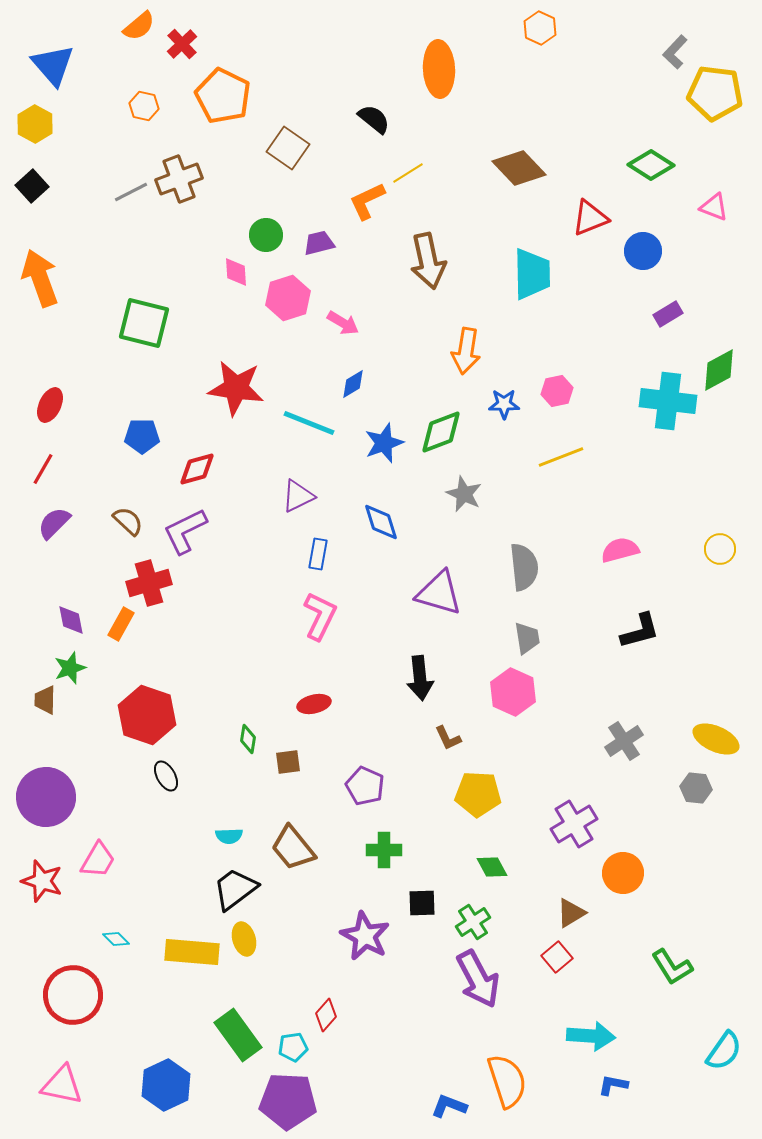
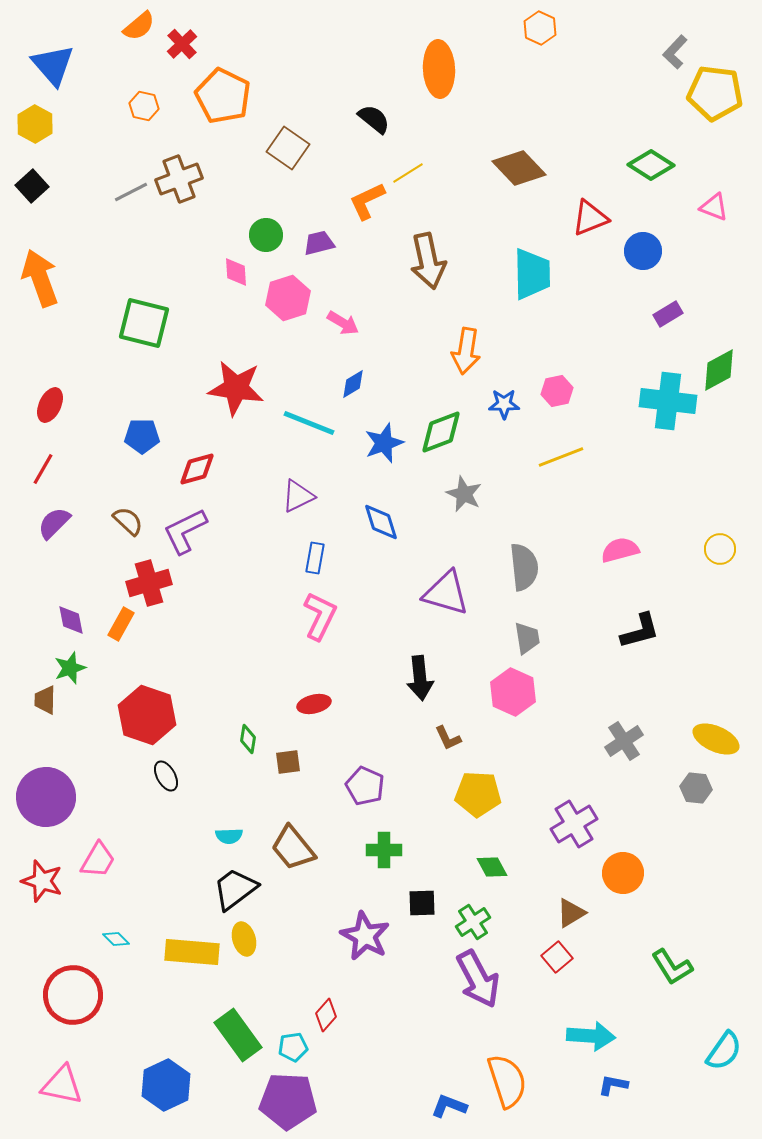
blue rectangle at (318, 554): moved 3 px left, 4 px down
purple triangle at (439, 593): moved 7 px right
